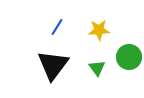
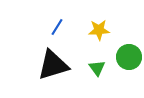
black triangle: rotated 36 degrees clockwise
